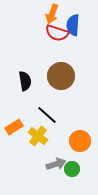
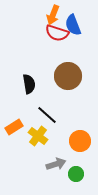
orange arrow: moved 1 px right, 1 px down
blue semicircle: rotated 25 degrees counterclockwise
brown circle: moved 7 px right
black semicircle: moved 4 px right, 3 px down
green circle: moved 4 px right, 5 px down
